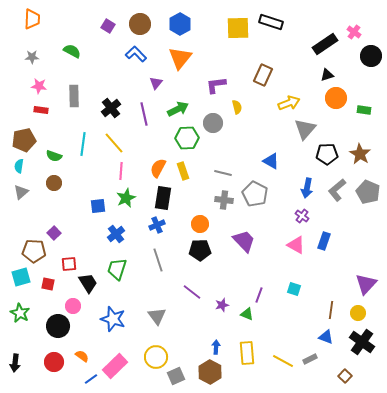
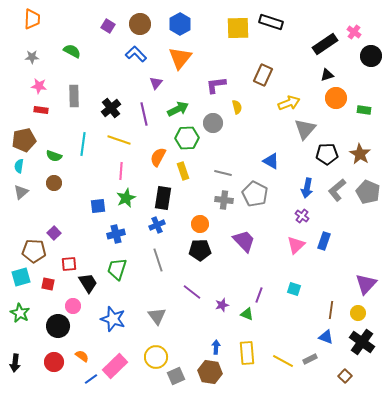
yellow line at (114, 143): moved 5 px right, 3 px up; rotated 30 degrees counterclockwise
orange semicircle at (158, 168): moved 11 px up
blue cross at (116, 234): rotated 24 degrees clockwise
pink triangle at (296, 245): rotated 48 degrees clockwise
brown hexagon at (210, 372): rotated 20 degrees counterclockwise
